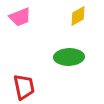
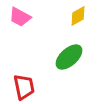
pink trapezoid: rotated 50 degrees clockwise
green ellipse: rotated 40 degrees counterclockwise
